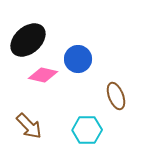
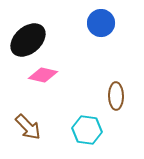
blue circle: moved 23 px right, 36 px up
brown ellipse: rotated 20 degrees clockwise
brown arrow: moved 1 px left, 1 px down
cyan hexagon: rotated 8 degrees clockwise
